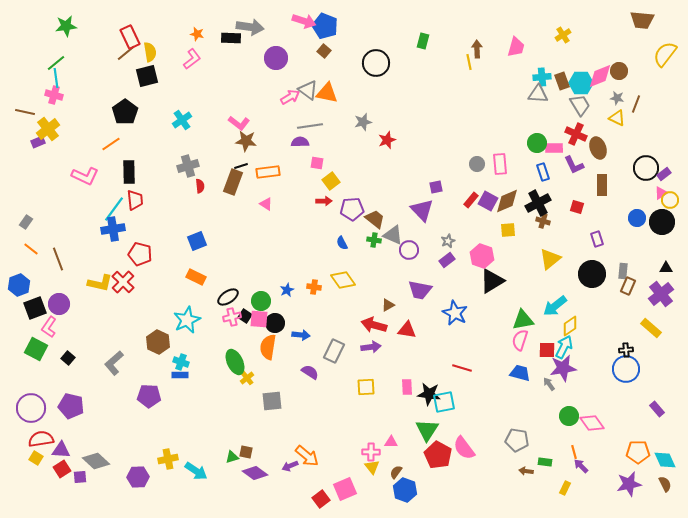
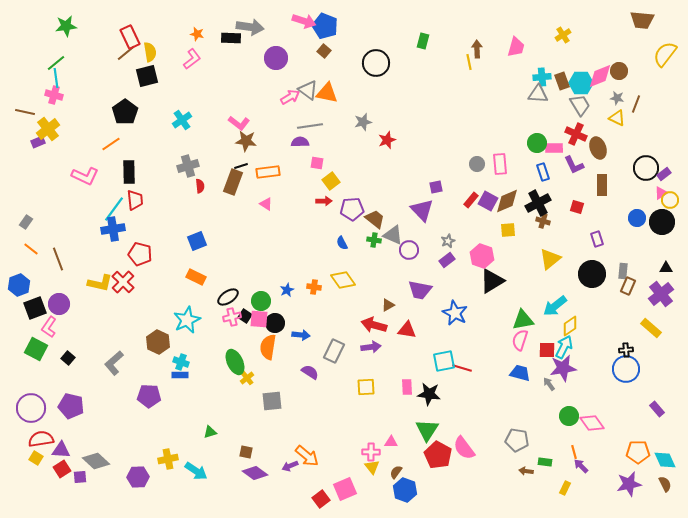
cyan square at (444, 402): moved 41 px up
green triangle at (232, 457): moved 22 px left, 25 px up
